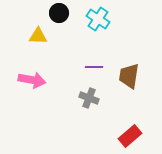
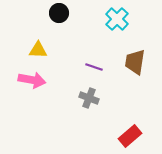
cyan cross: moved 19 px right; rotated 10 degrees clockwise
yellow triangle: moved 14 px down
purple line: rotated 18 degrees clockwise
brown trapezoid: moved 6 px right, 14 px up
